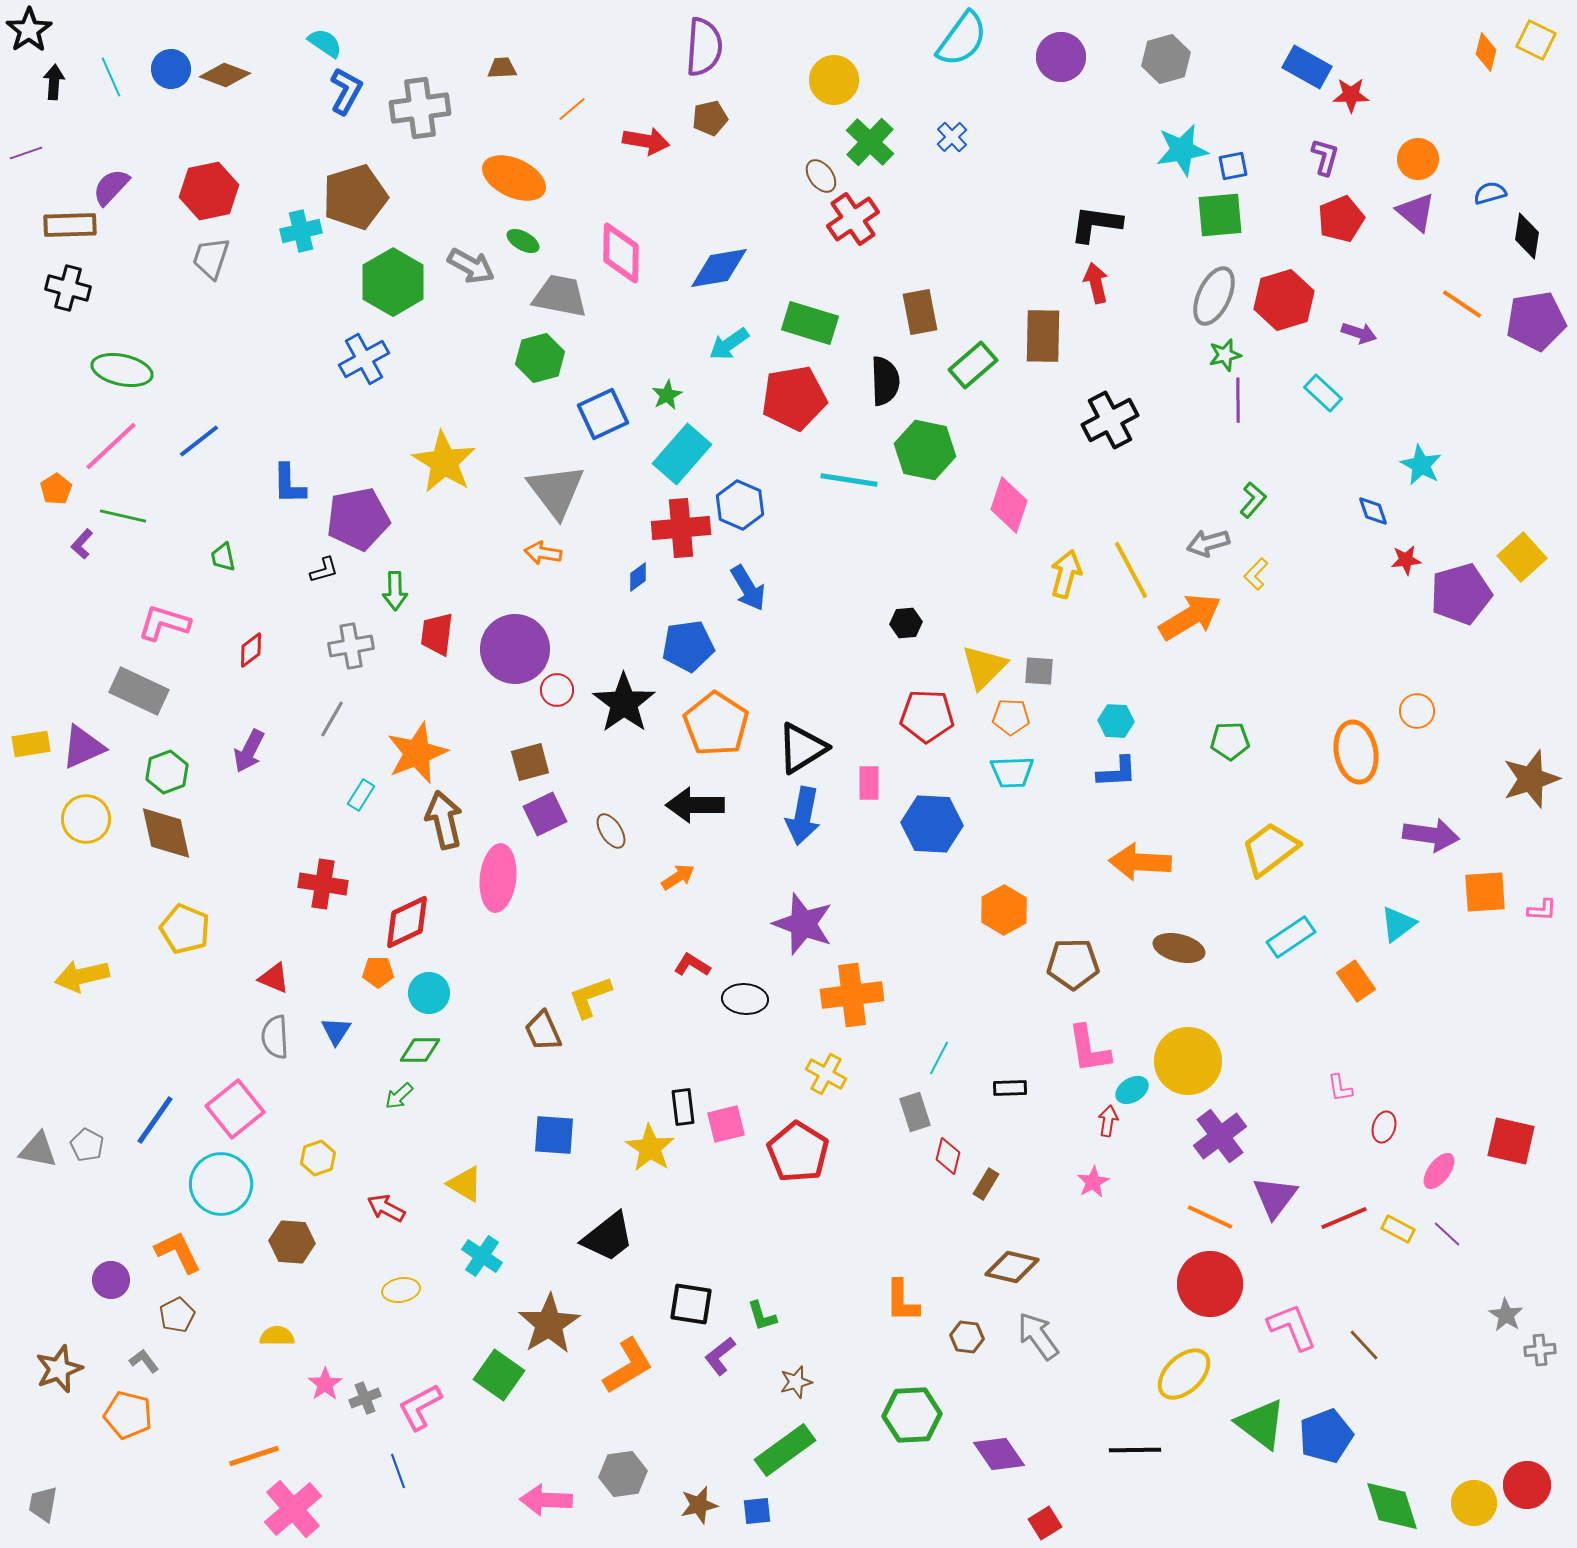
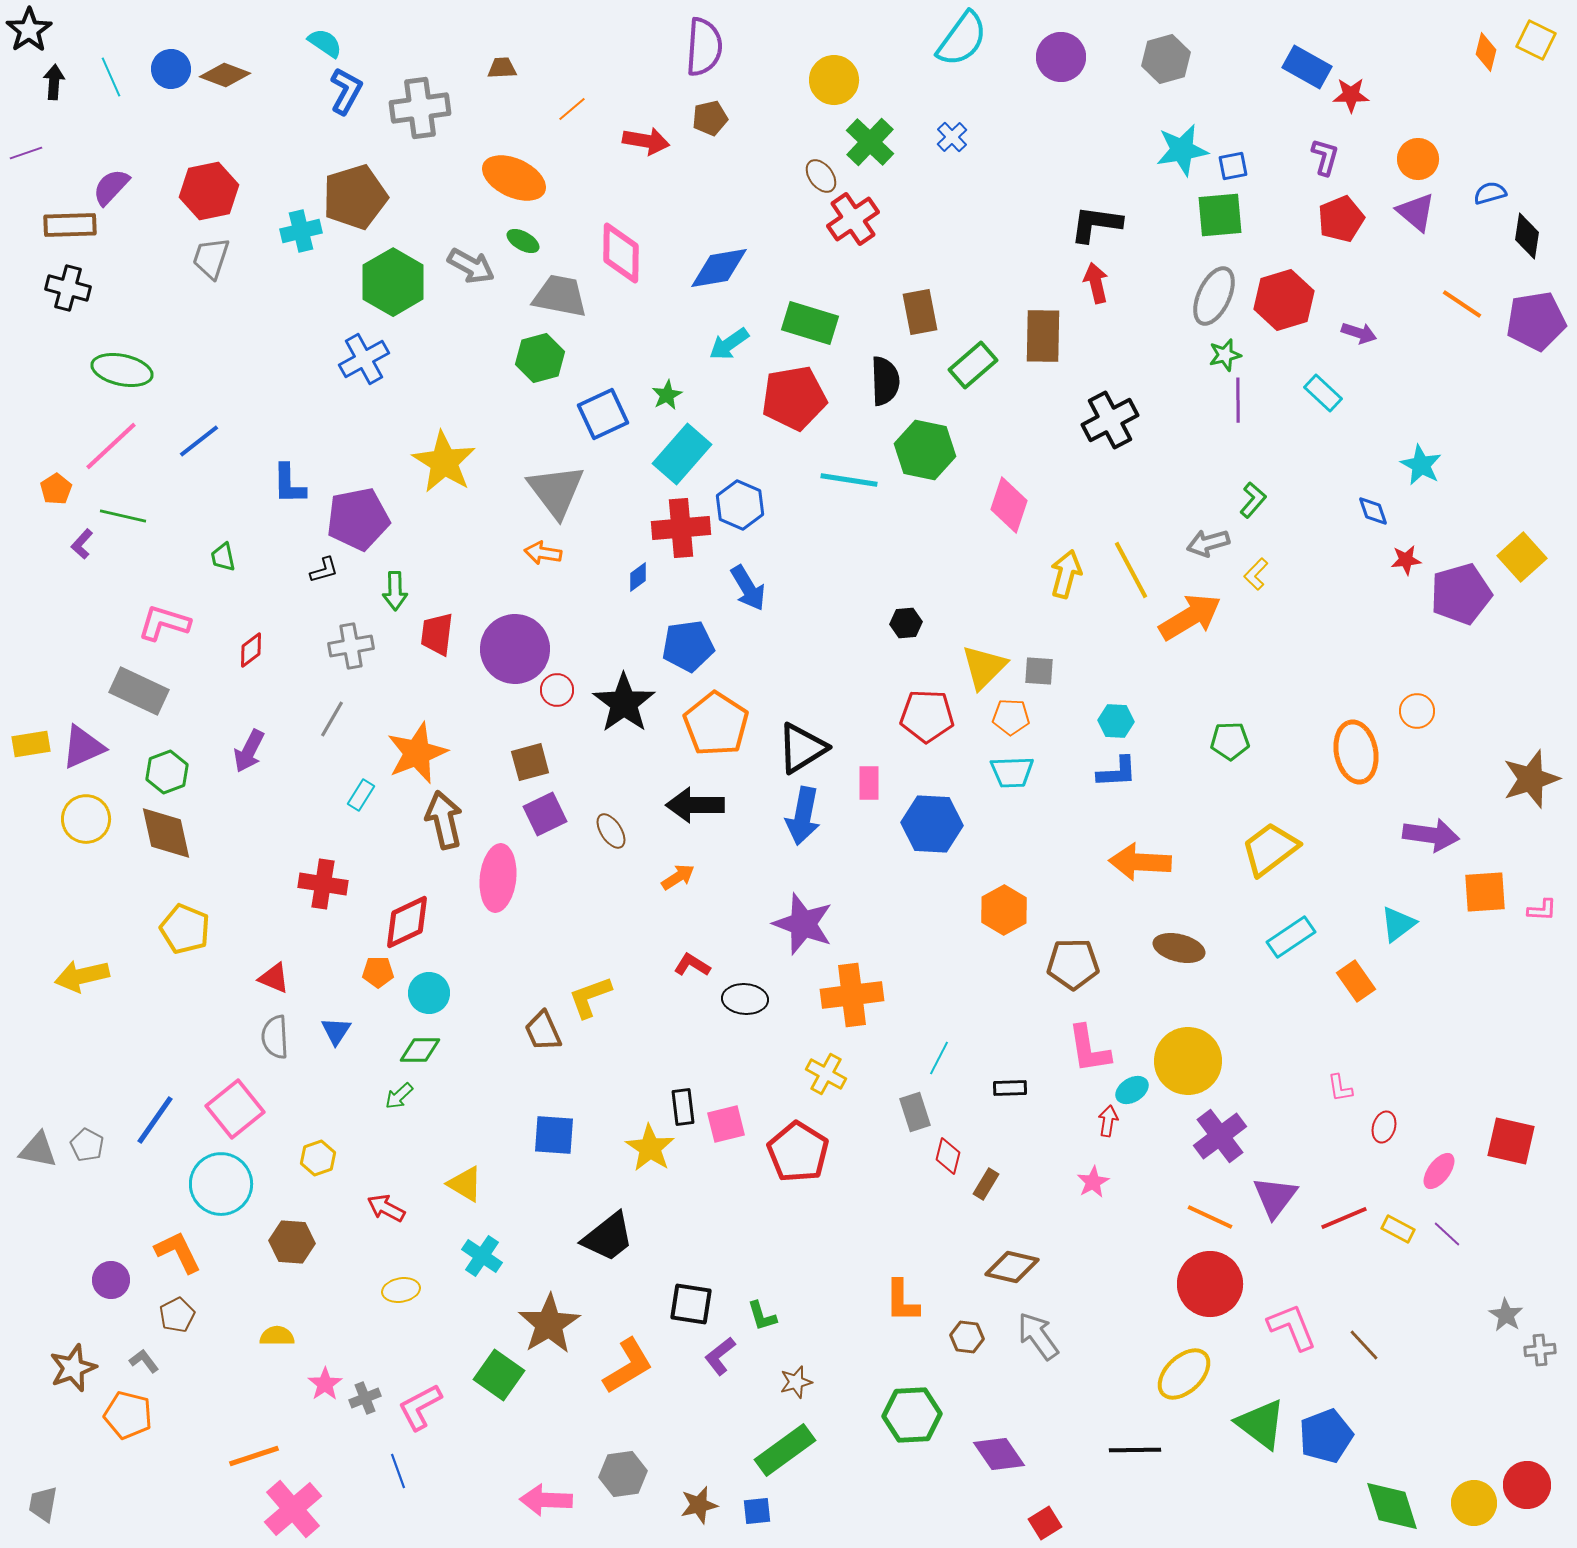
brown star at (59, 1369): moved 14 px right, 1 px up
